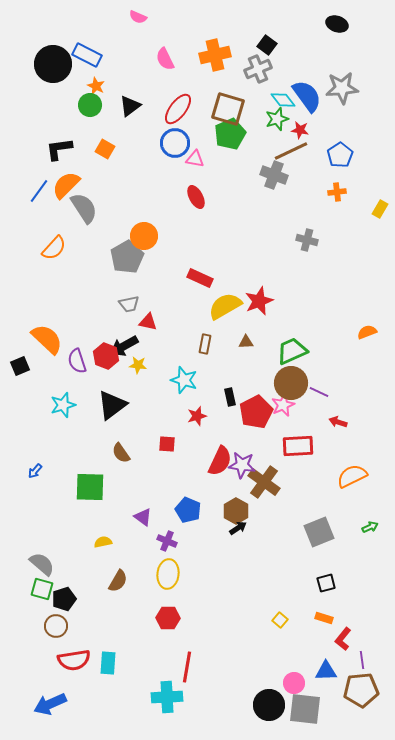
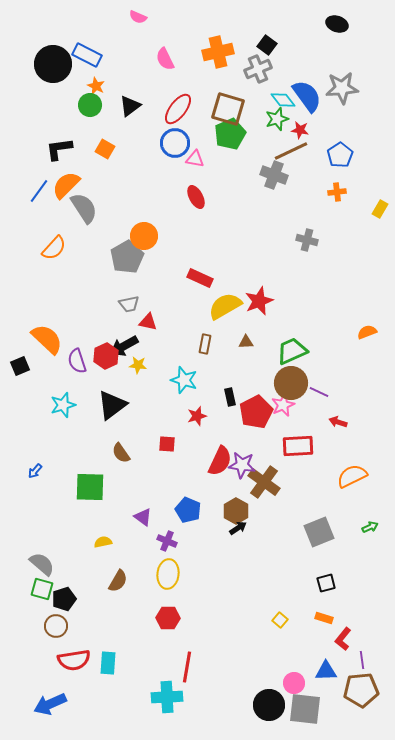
orange cross at (215, 55): moved 3 px right, 3 px up
red hexagon at (106, 356): rotated 15 degrees clockwise
